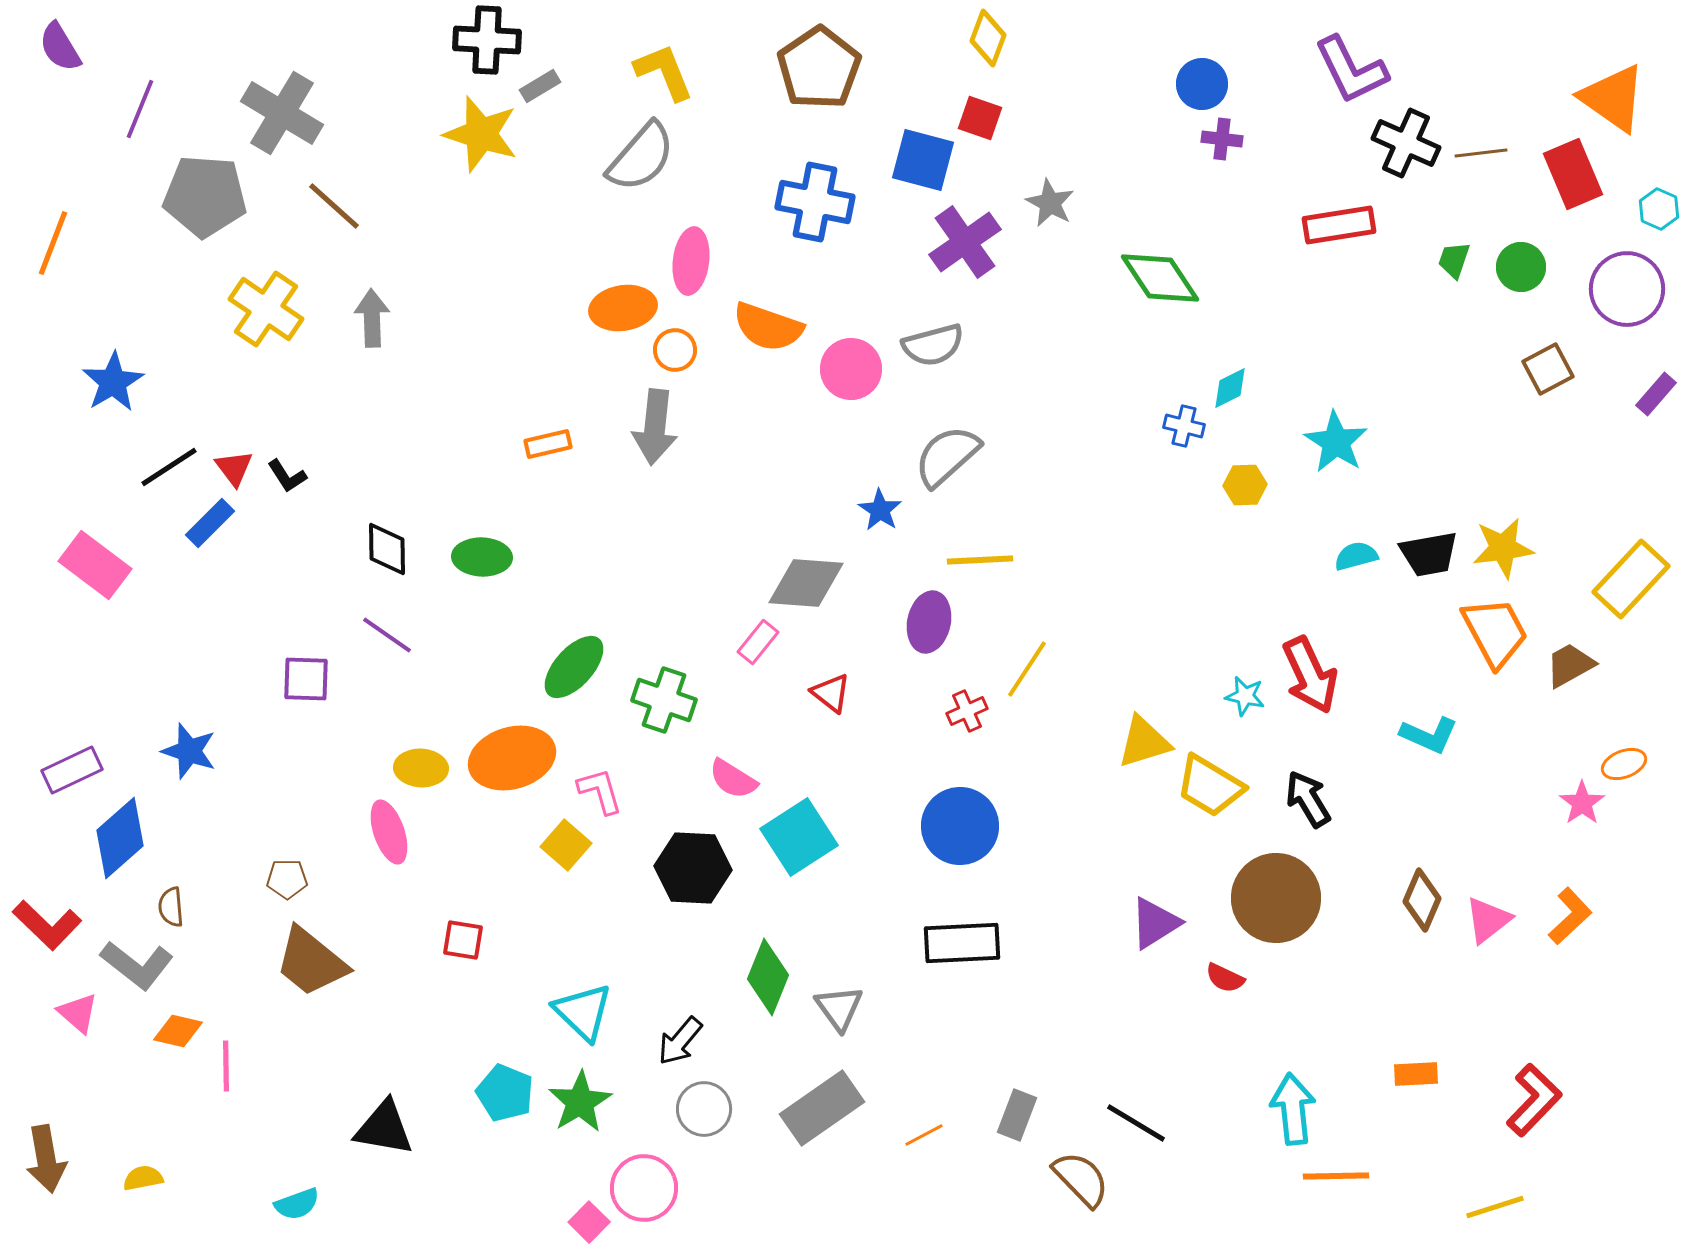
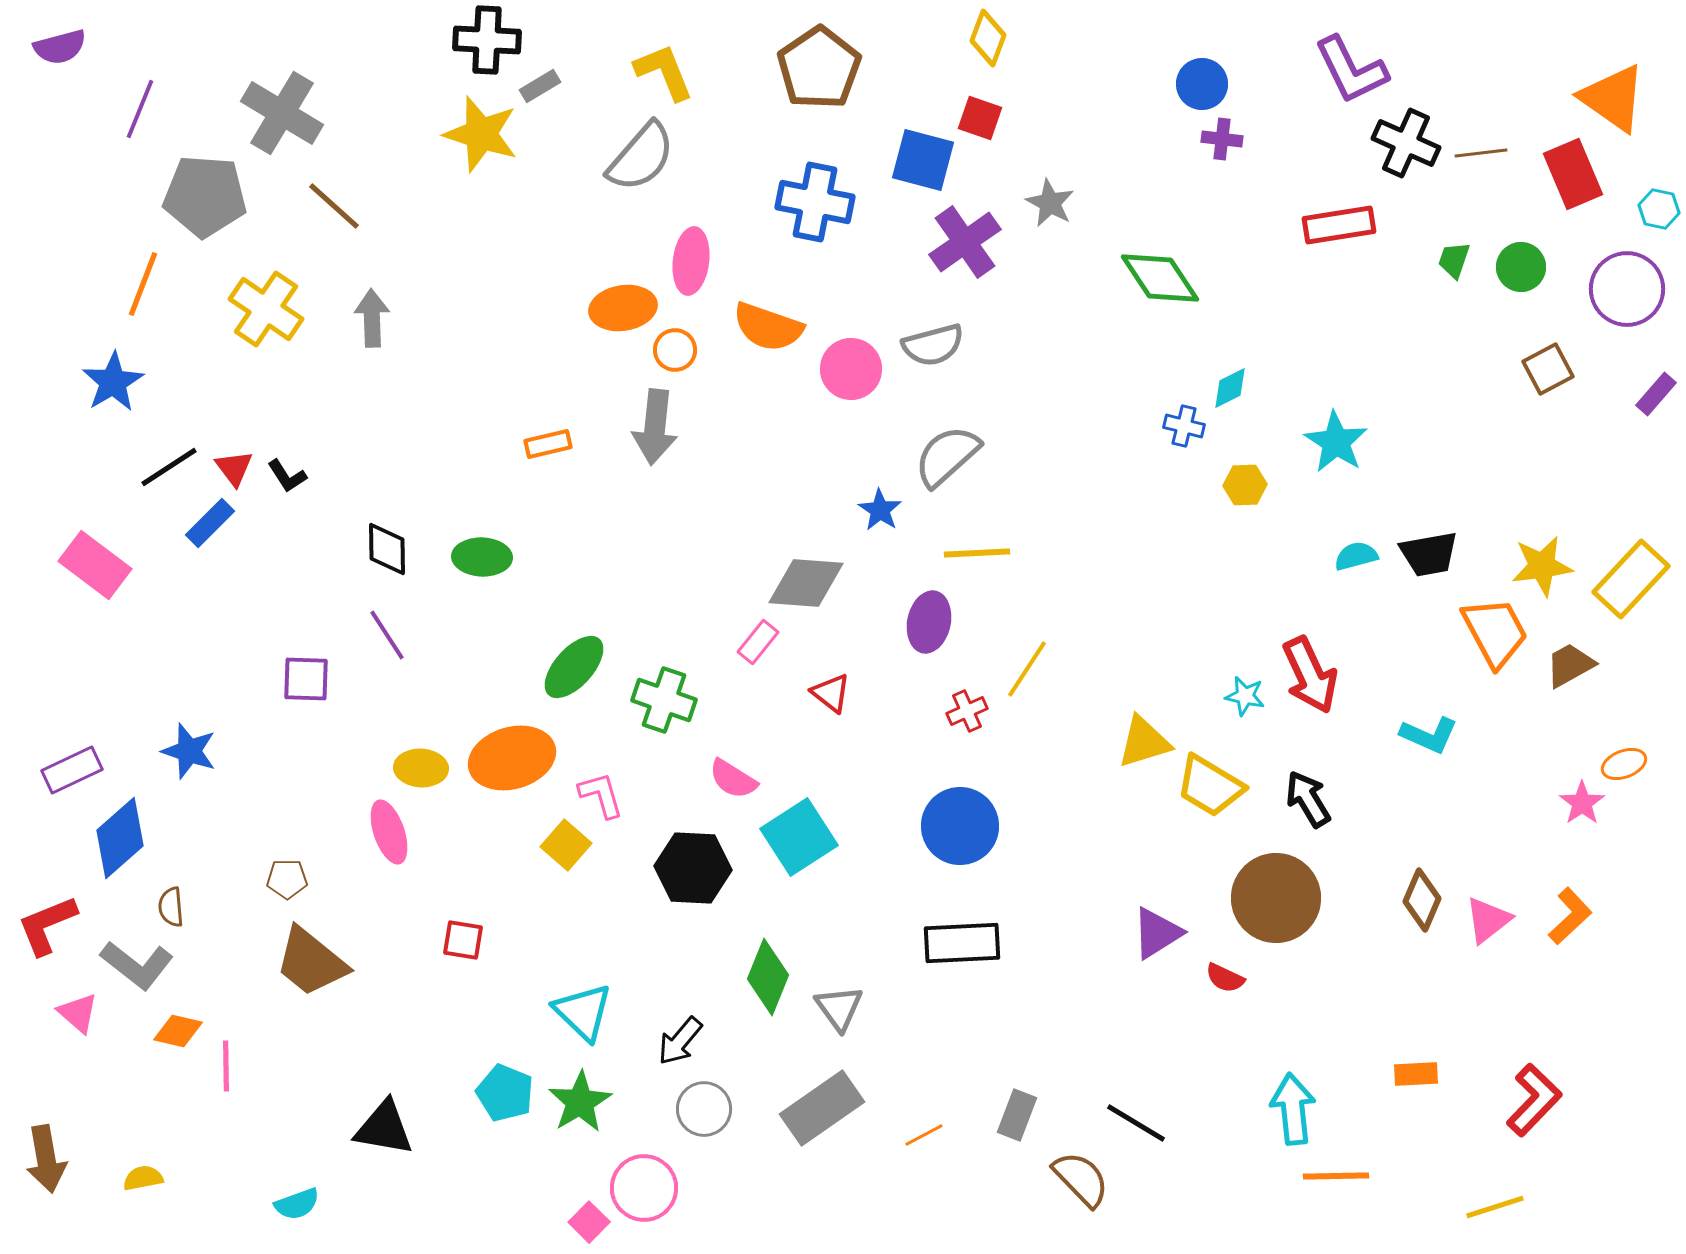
purple semicircle at (60, 47): rotated 74 degrees counterclockwise
cyan hexagon at (1659, 209): rotated 12 degrees counterclockwise
orange line at (53, 243): moved 90 px right, 41 px down
yellow star at (1503, 548): moved 39 px right, 18 px down
yellow line at (980, 560): moved 3 px left, 7 px up
purple line at (387, 635): rotated 22 degrees clockwise
pink L-shape at (600, 791): moved 1 px right, 4 px down
purple triangle at (1155, 923): moved 2 px right, 10 px down
red L-shape at (47, 925): rotated 114 degrees clockwise
